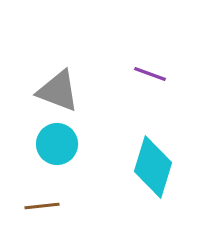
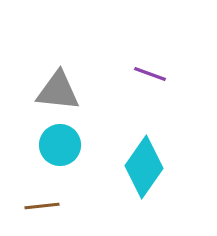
gray triangle: rotated 15 degrees counterclockwise
cyan circle: moved 3 px right, 1 px down
cyan diamond: moved 9 px left; rotated 18 degrees clockwise
